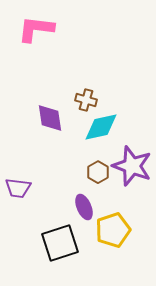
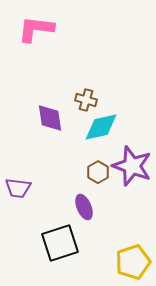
yellow pentagon: moved 20 px right, 32 px down
